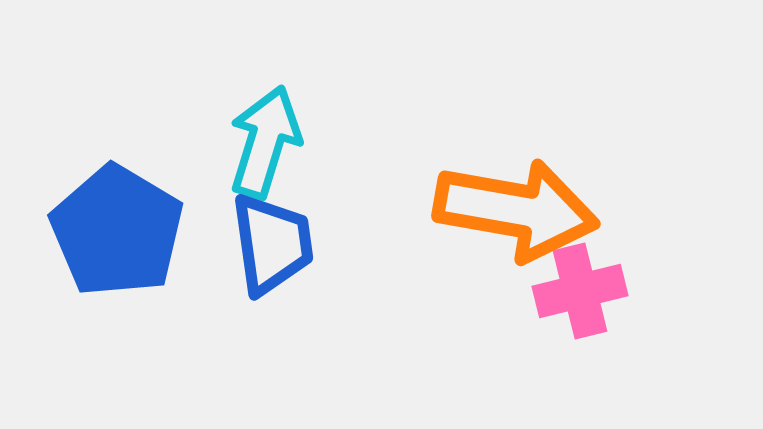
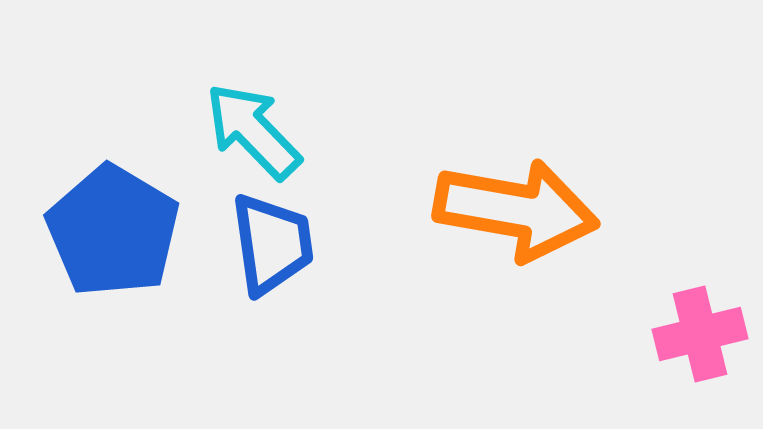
cyan arrow: moved 12 px left, 11 px up; rotated 61 degrees counterclockwise
blue pentagon: moved 4 px left
pink cross: moved 120 px right, 43 px down
